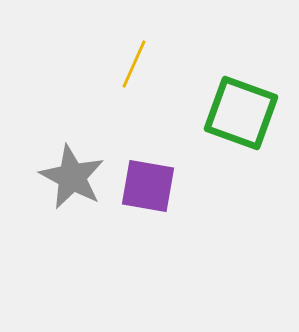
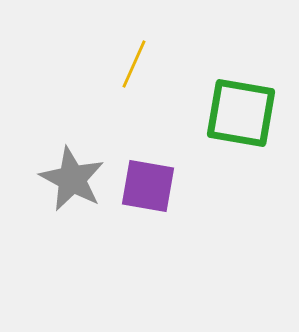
green square: rotated 10 degrees counterclockwise
gray star: moved 2 px down
